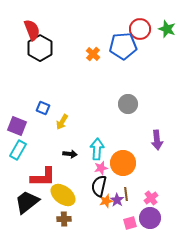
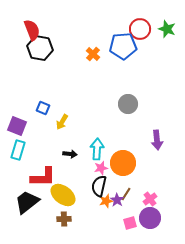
black hexagon: rotated 20 degrees counterclockwise
cyan rectangle: rotated 12 degrees counterclockwise
brown line: rotated 40 degrees clockwise
pink cross: moved 1 px left, 1 px down
